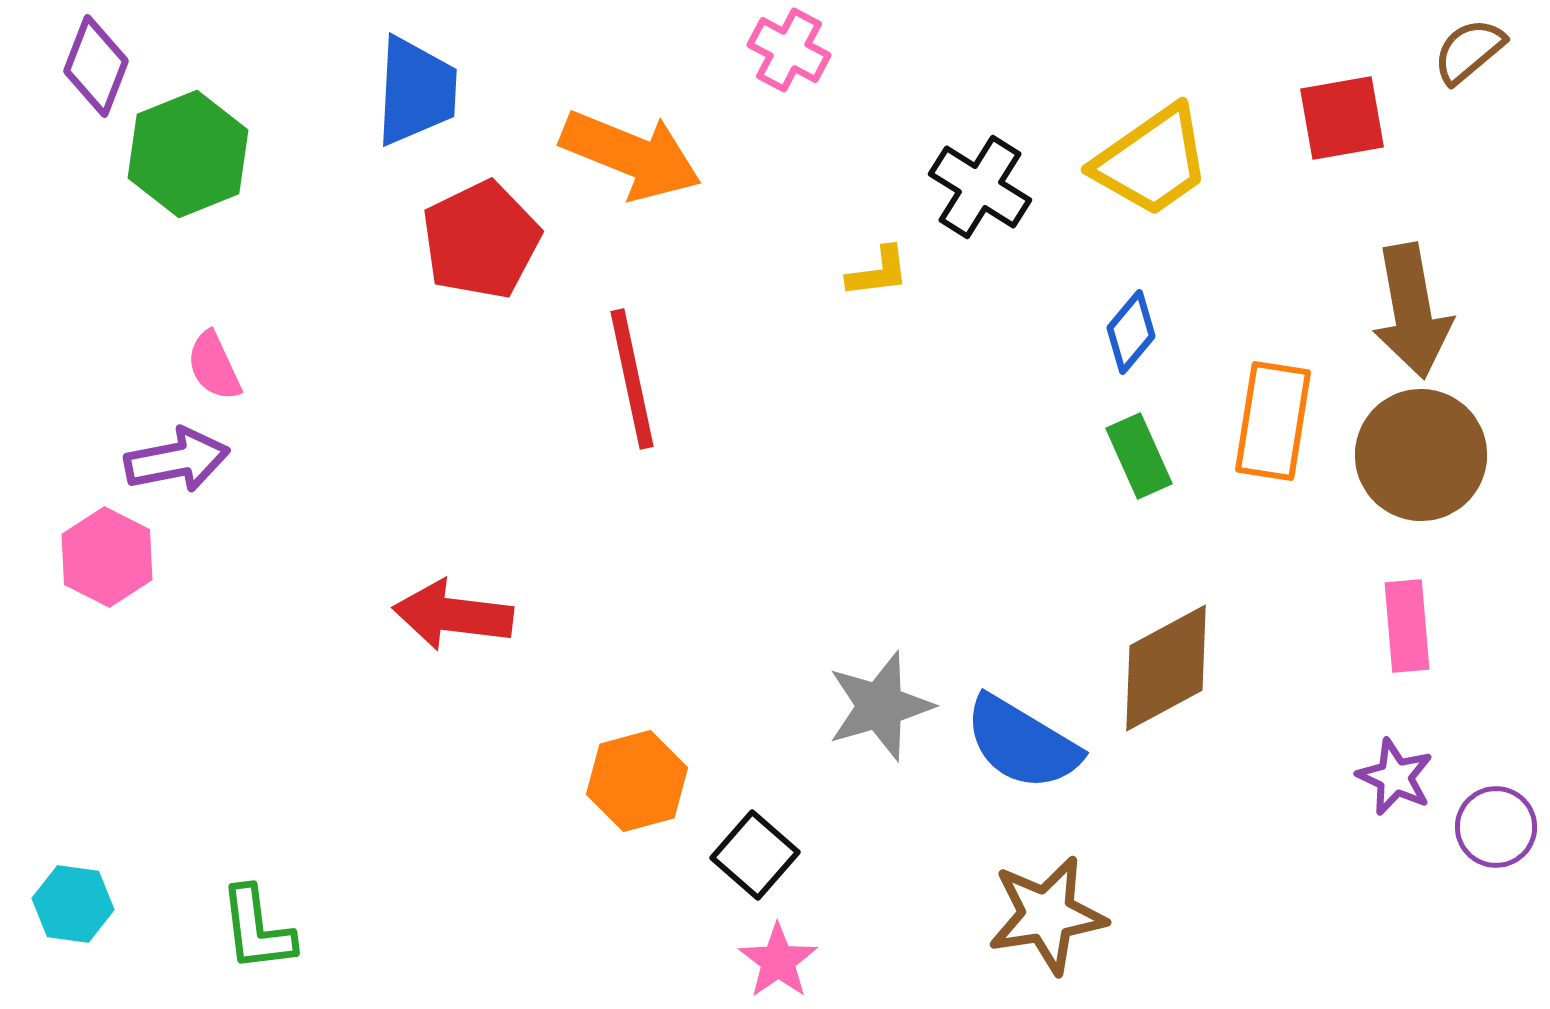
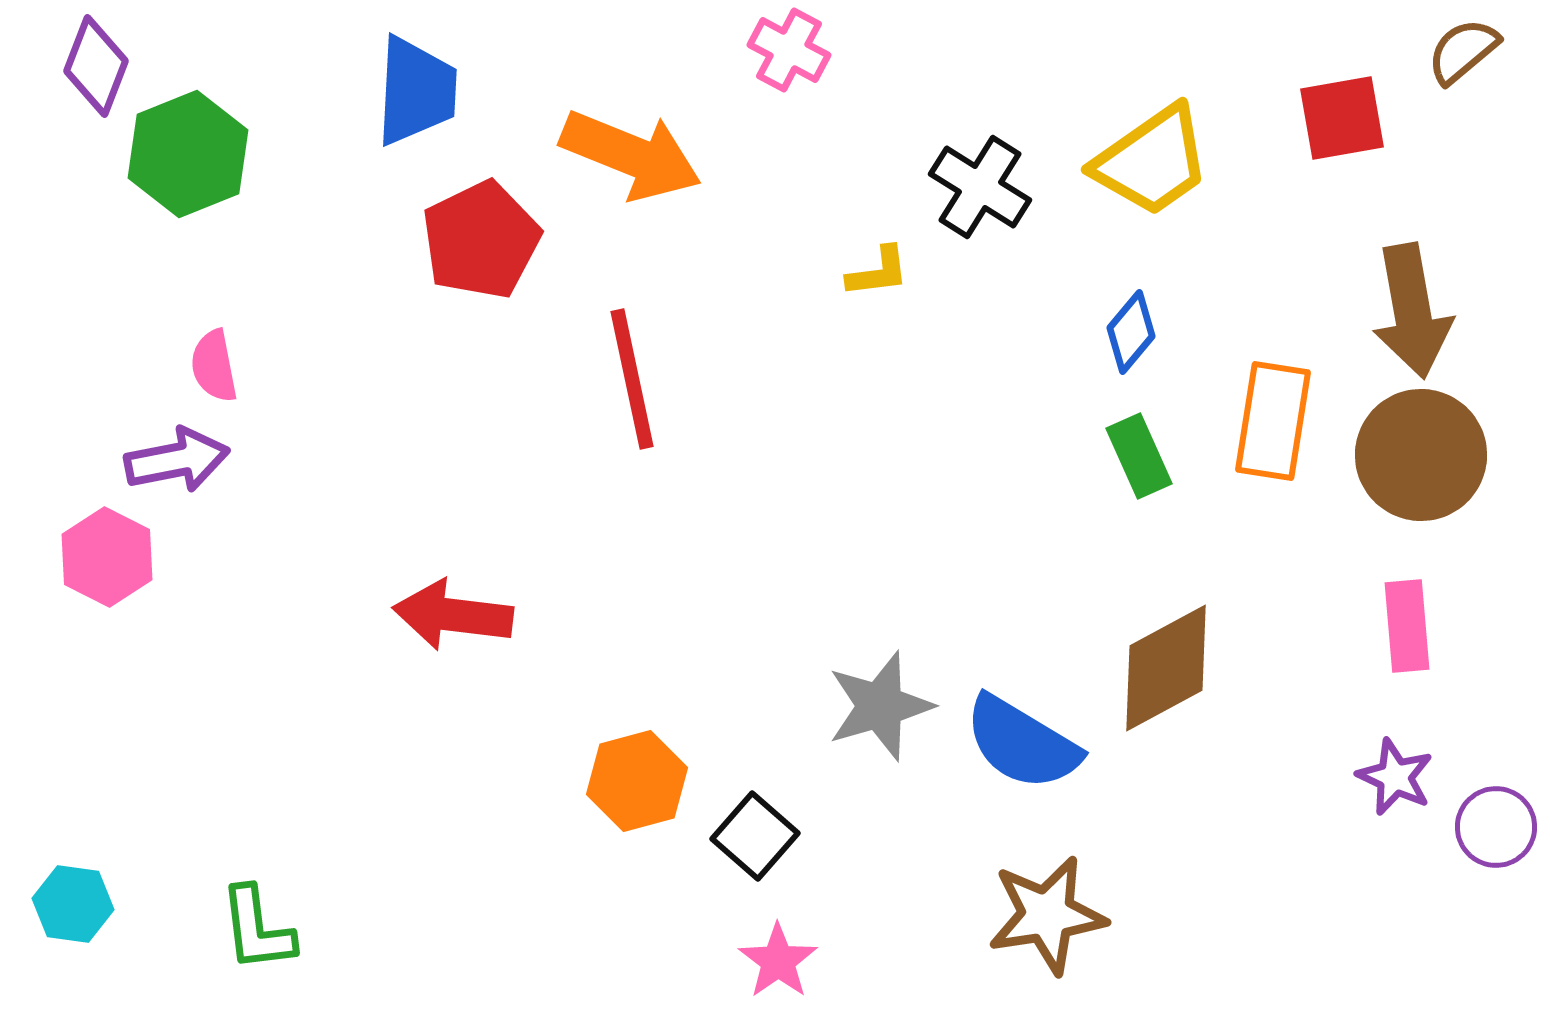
brown semicircle: moved 6 px left
pink semicircle: rotated 14 degrees clockwise
black square: moved 19 px up
